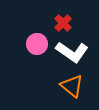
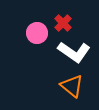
pink circle: moved 11 px up
white L-shape: moved 2 px right
